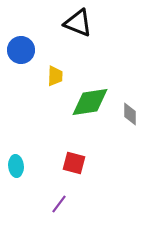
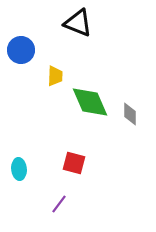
green diamond: rotated 75 degrees clockwise
cyan ellipse: moved 3 px right, 3 px down
